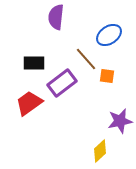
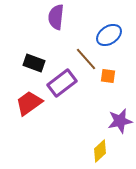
black rectangle: rotated 20 degrees clockwise
orange square: moved 1 px right
